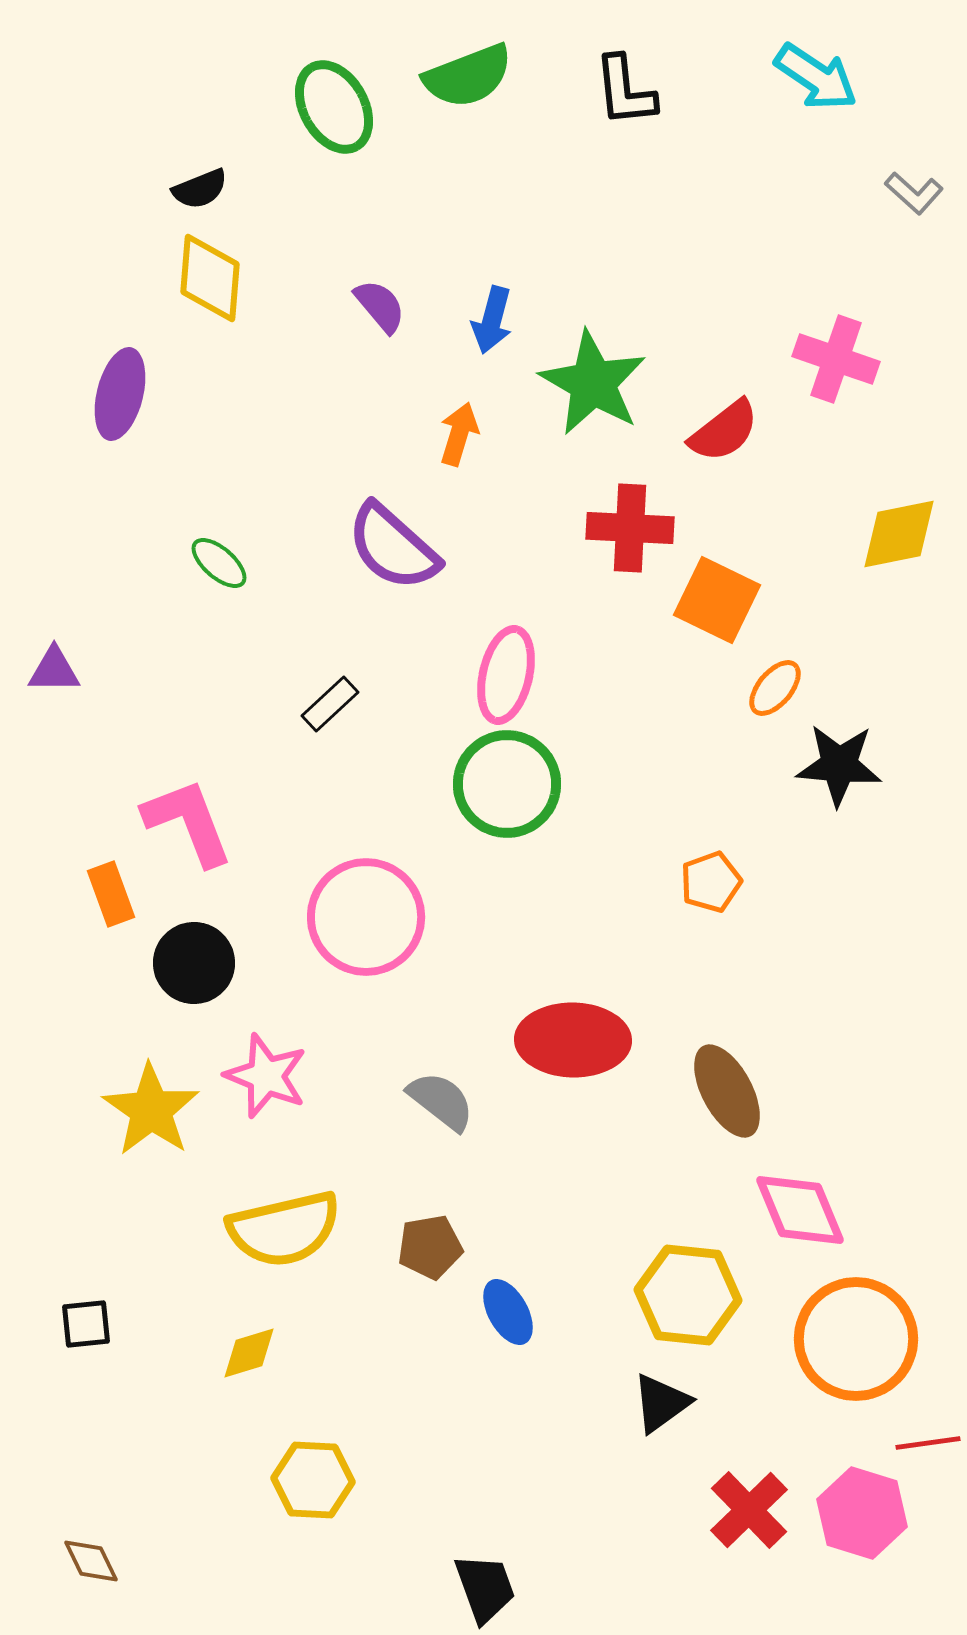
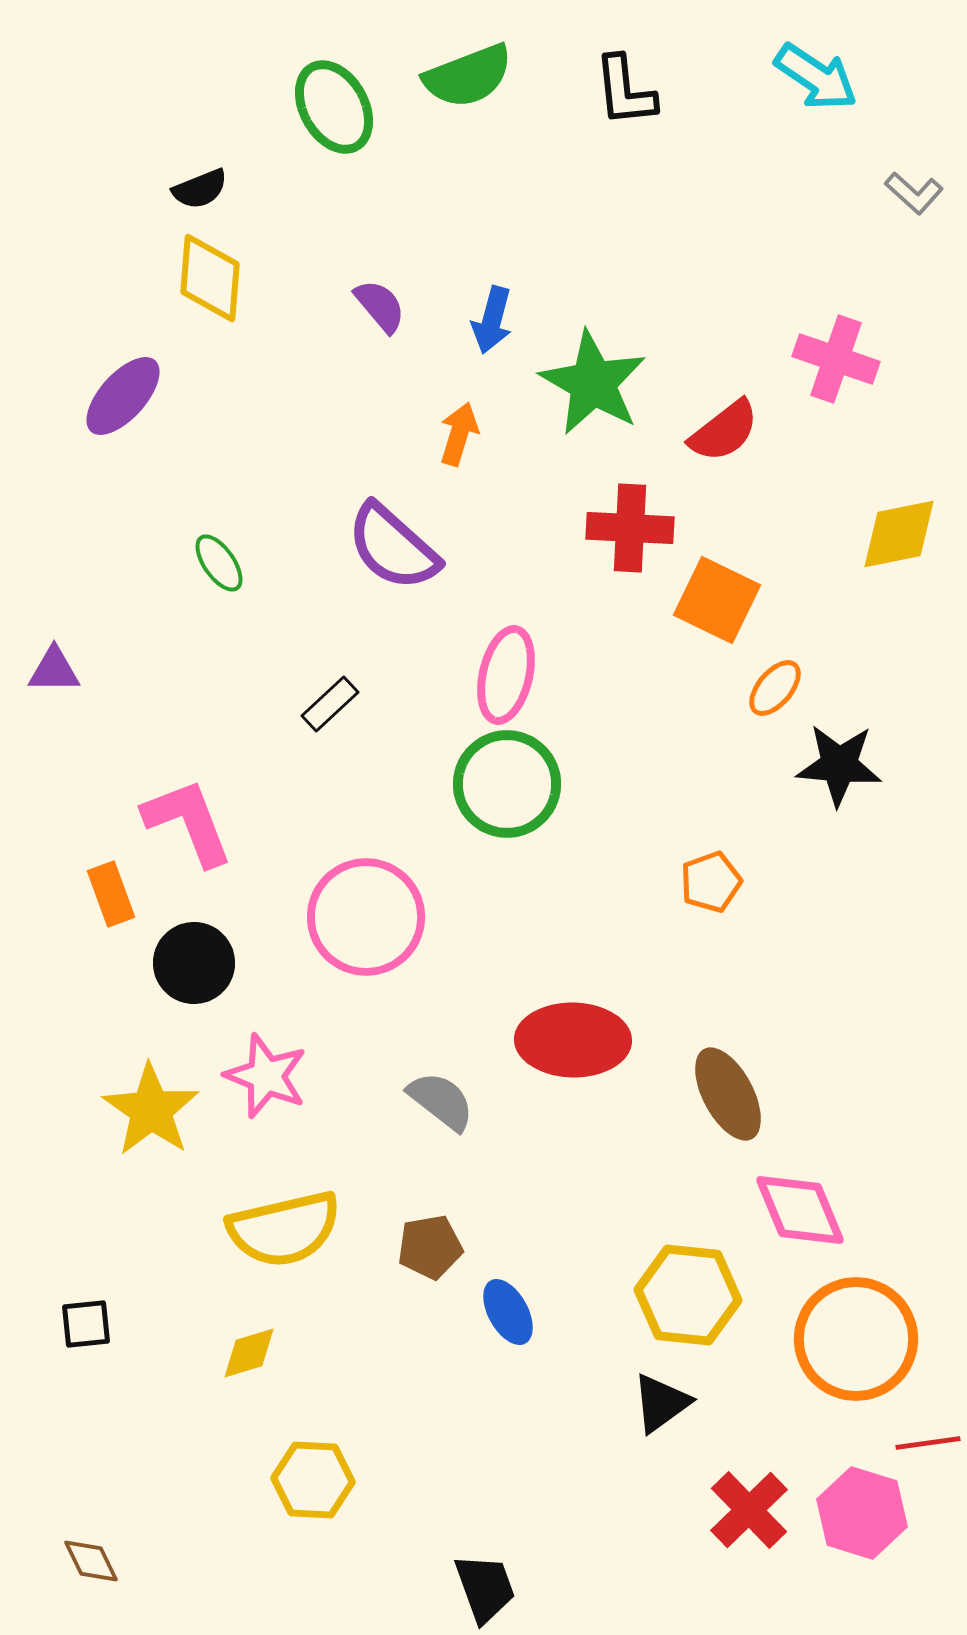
purple ellipse at (120, 394): moved 3 px right, 2 px down; rotated 28 degrees clockwise
green ellipse at (219, 563): rotated 14 degrees clockwise
brown ellipse at (727, 1091): moved 1 px right, 3 px down
